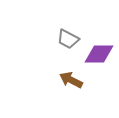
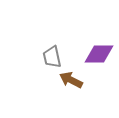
gray trapezoid: moved 16 px left, 18 px down; rotated 50 degrees clockwise
